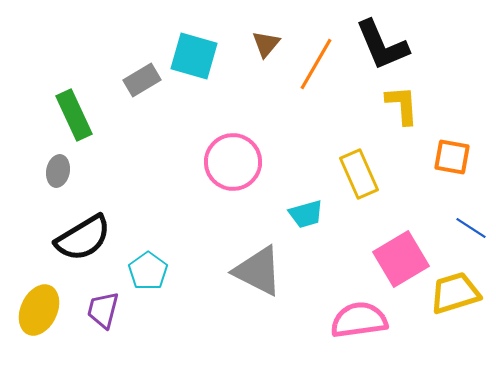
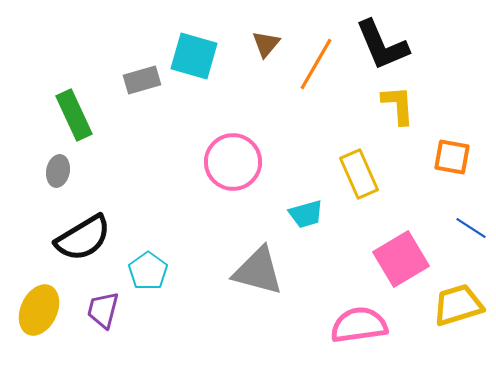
gray rectangle: rotated 15 degrees clockwise
yellow L-shape: moved 4 px left
gray triangle: rotated 12 degrees counterclockwise
yellow trapezoid: moved 3 px right, 12 px down
pink semicircle: moved 5 px down
